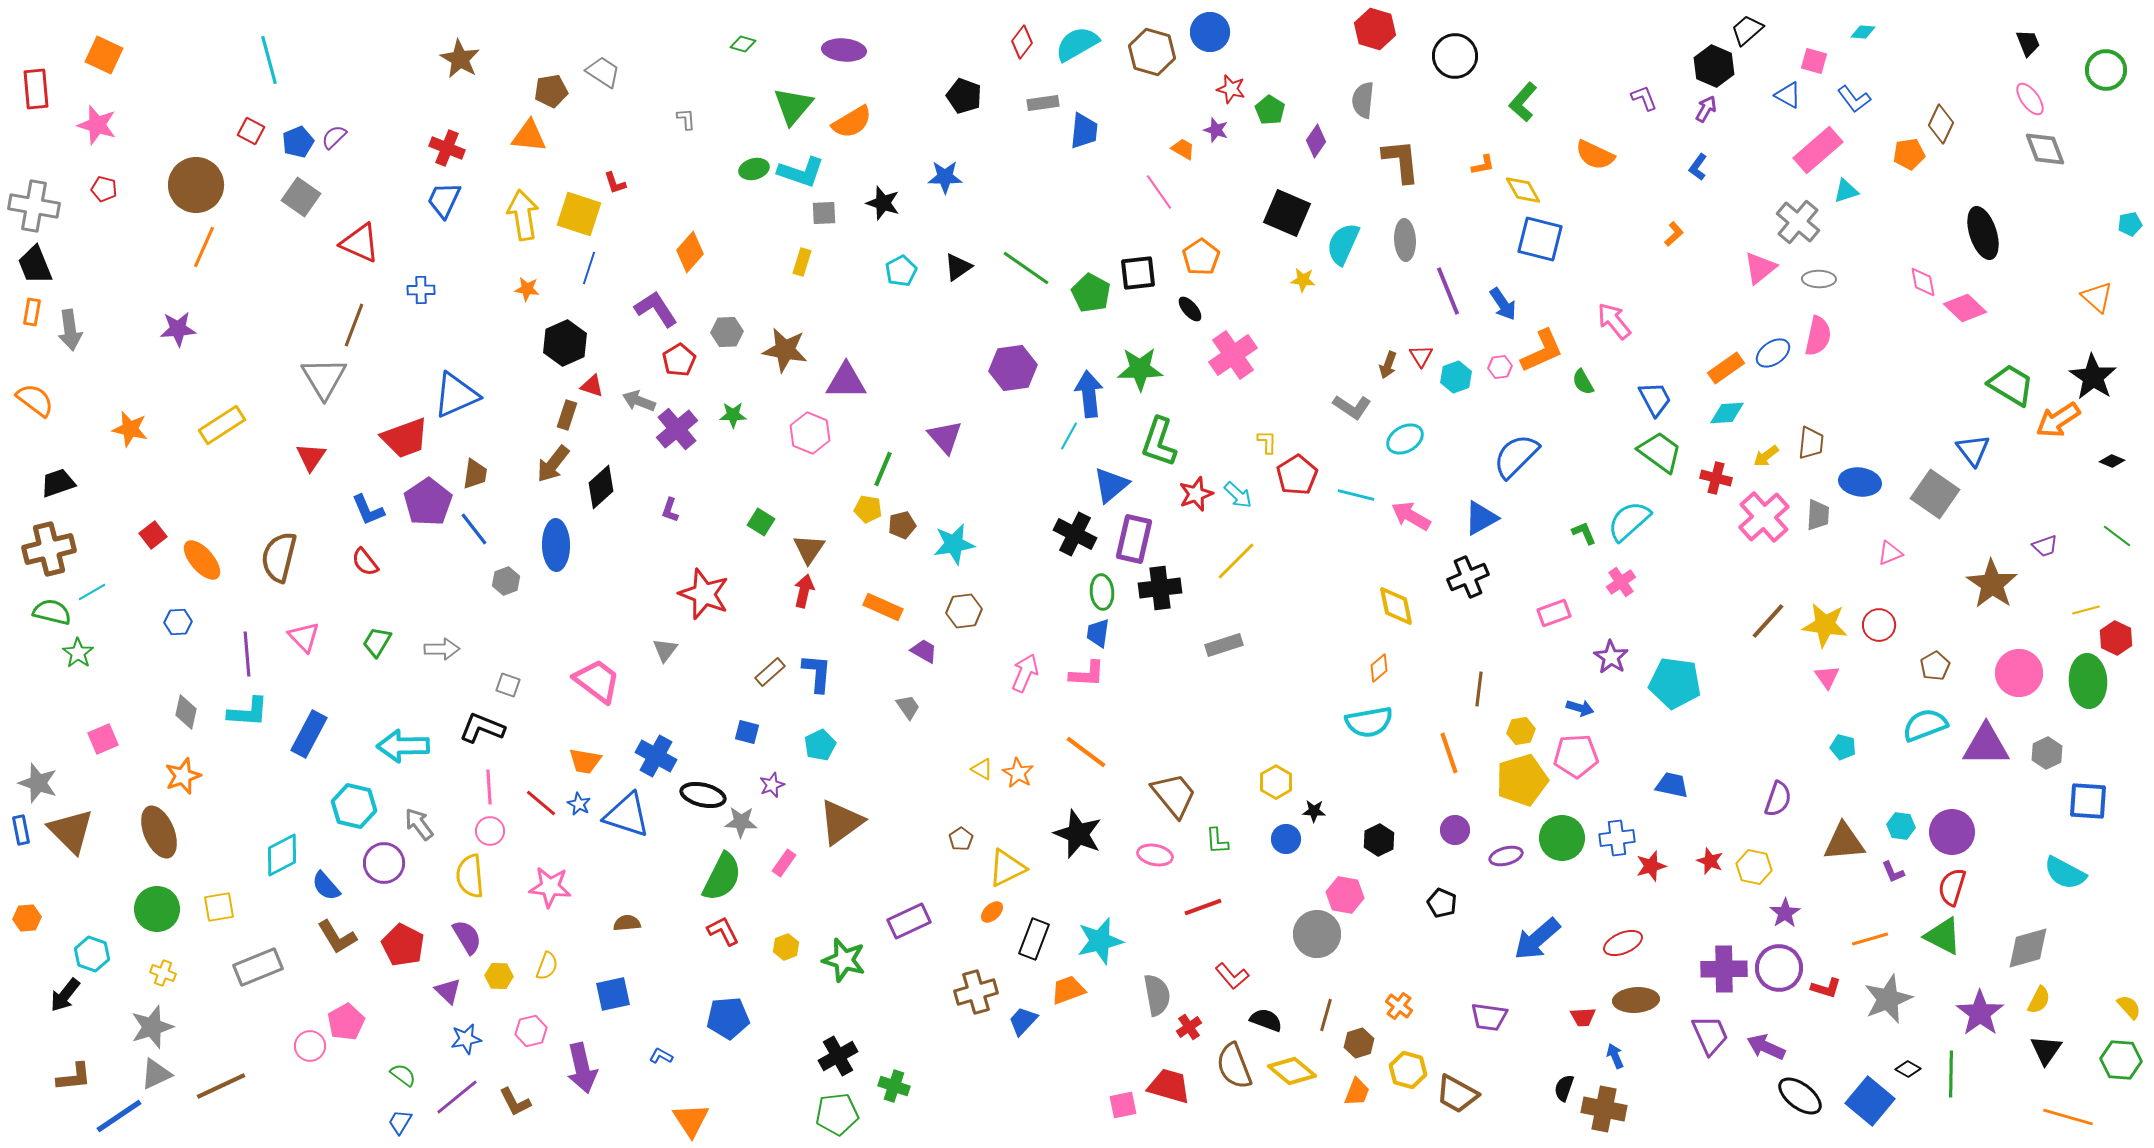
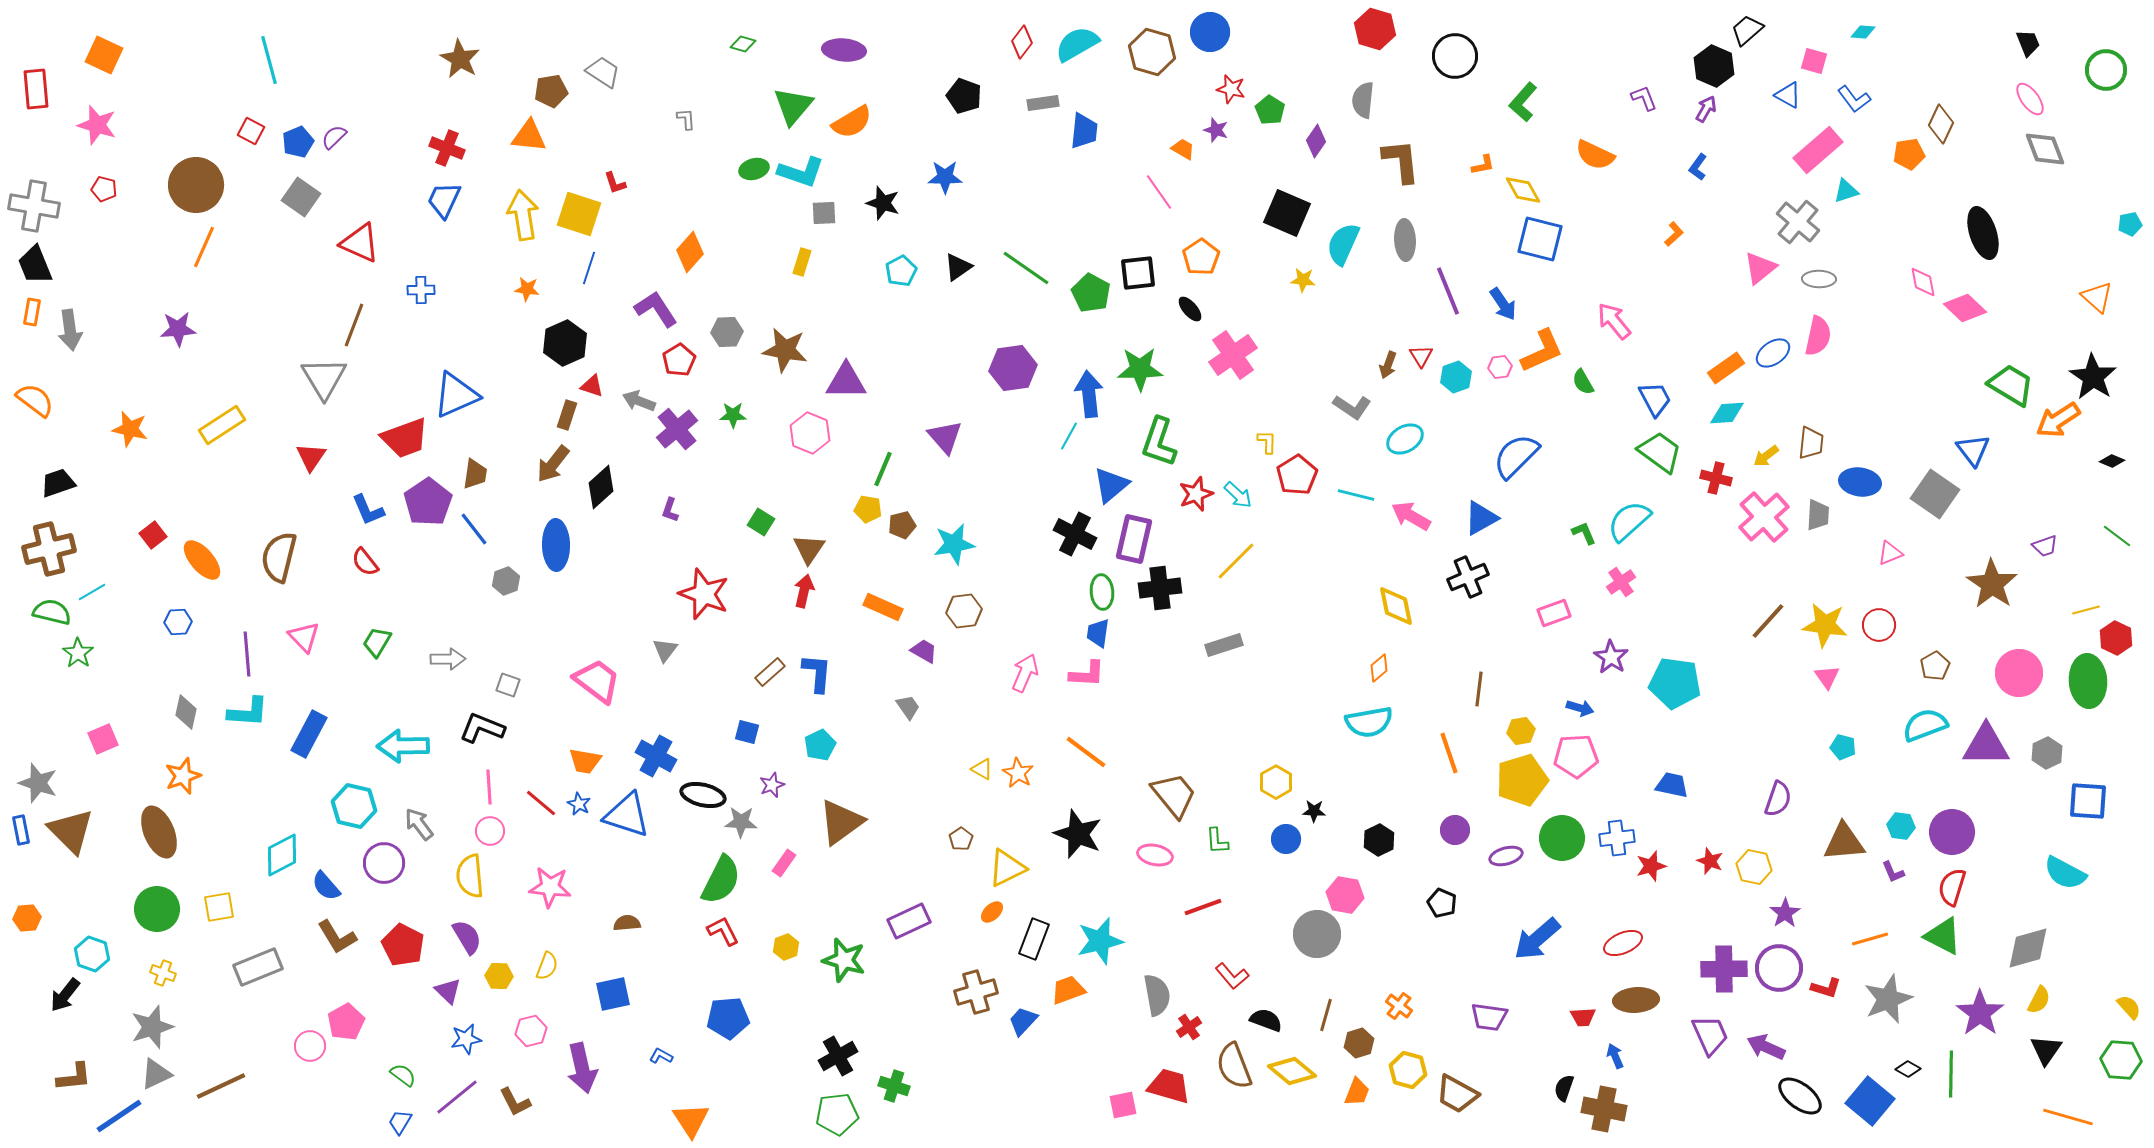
gray arrow at (442, 649): moved 6 px right, 10 px down
green semicircle at (722, 877): moved 1 px left, 3 px down
